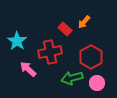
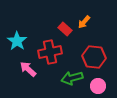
red hexagon: moved 3 px right; rotated 25 degrees counterclockwise
pink circle: moved 1 px right, 3 px down
